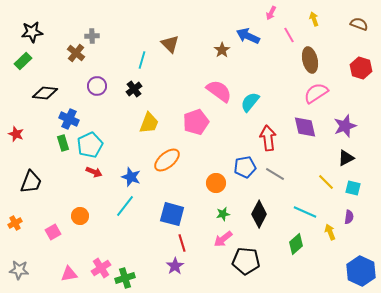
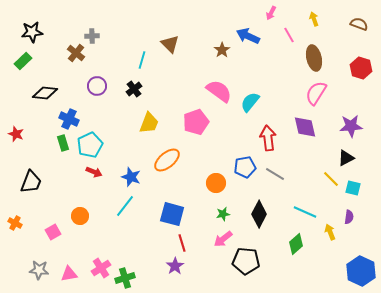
brown ellipse at (310, 60): moved 4 px right, 2 px up
pink semicircle at (316, 93): rotated 25 degrees counterclockwise
purple star at (345, 126): moved 6 px right; rotated 15 degrees clockwise
yellow line at (326, 182): moved 5 px right, 3 px up
orange cross at (15, 223): rotated 32 degrees counterclockwise
gray star at (19, 270): moved 20 px right
